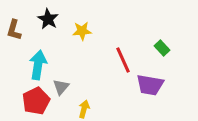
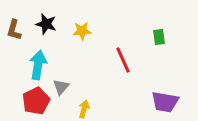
black star: moved 2 px left, 5 px down; rotated 15 degrees counterclockwise
green rectangle: moved 3 px left, 11 px up; rotated 35 degrees clockwise
purple trapezoid: moved 15 px right, 17 px down
